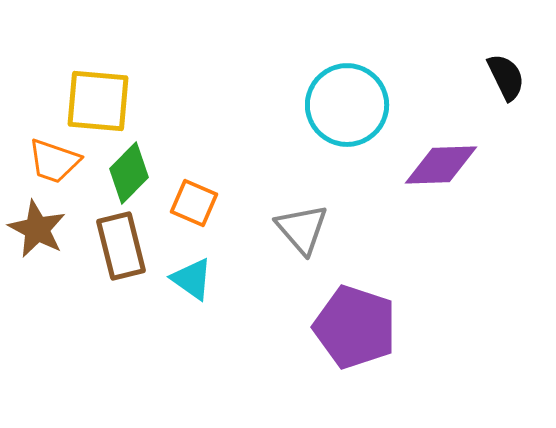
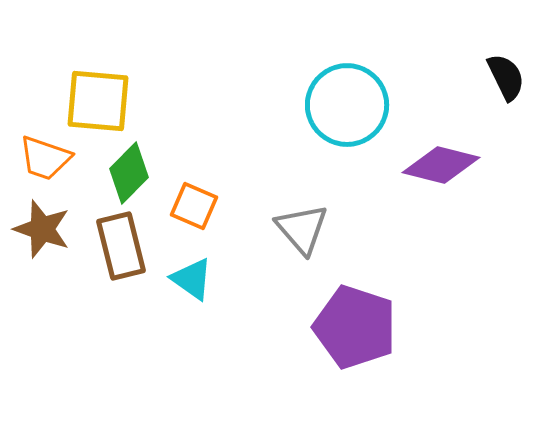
orange trapezoid: moved 9 px left, 3 px up
purple diamond: rotated 16 degrees clockwise
orange square: moved 3 px down
brown star: moved 5 px right; rotated 8 degrees counterclockwise
